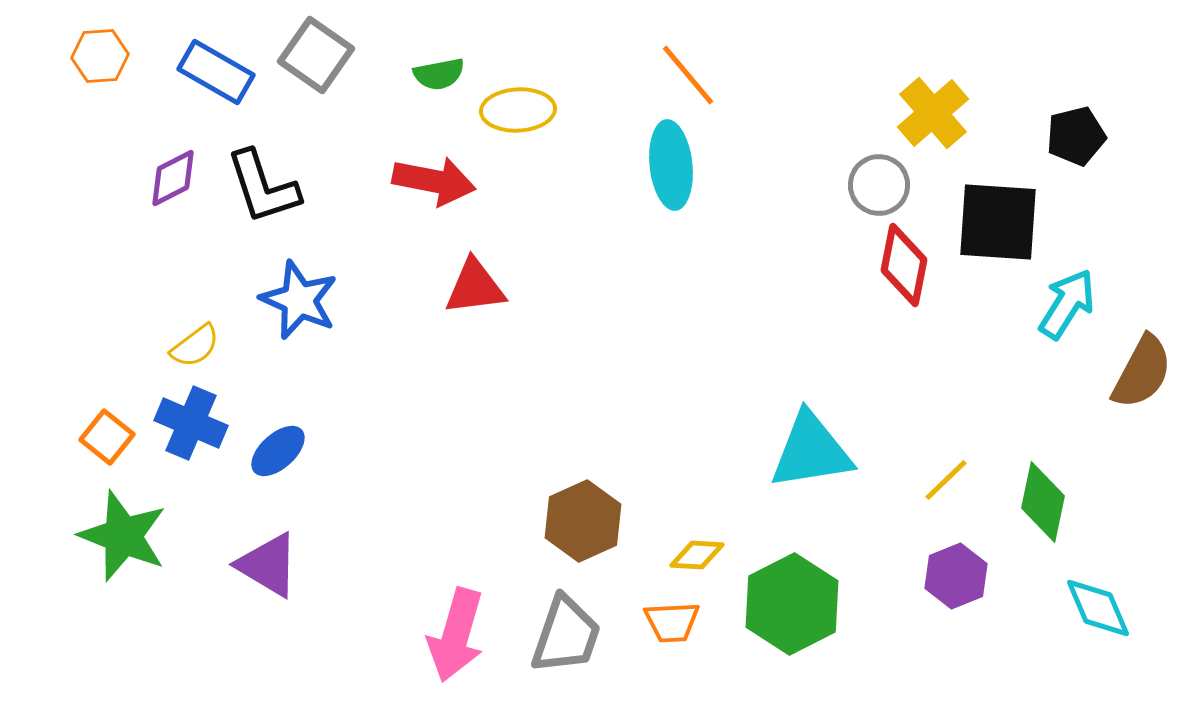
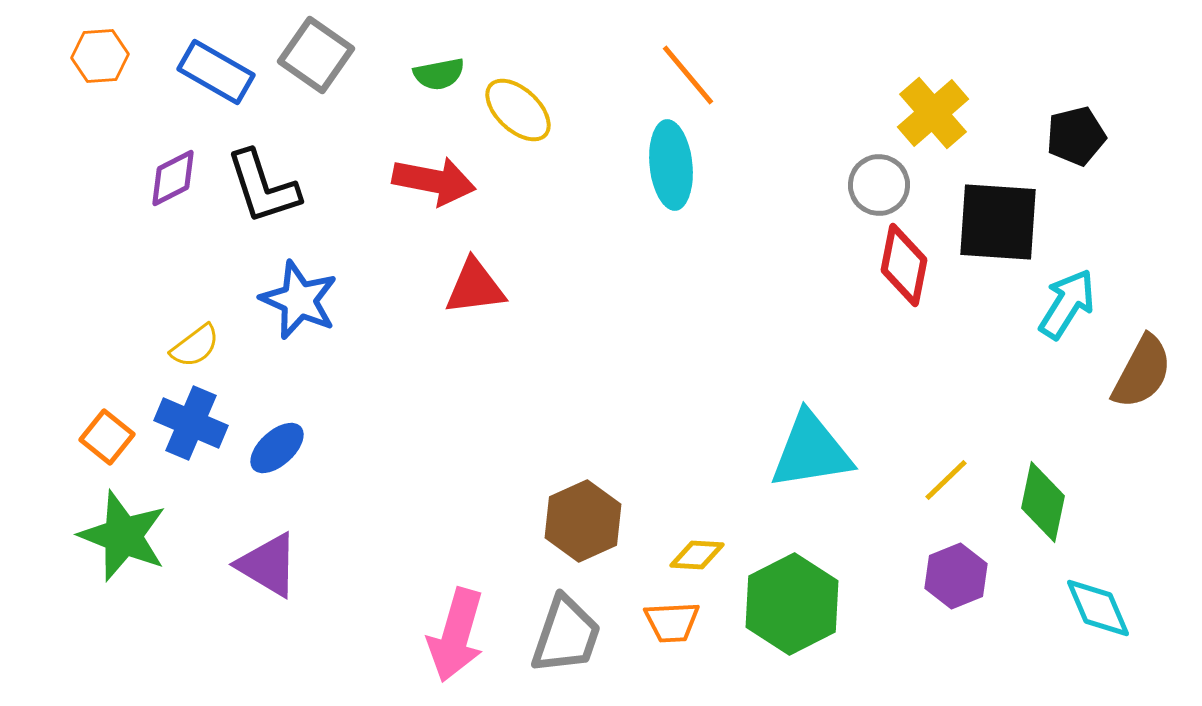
yellow ellipse: rotated 46 degrees clockwise
blue ellipse: moved 1 px left, 3 px up
